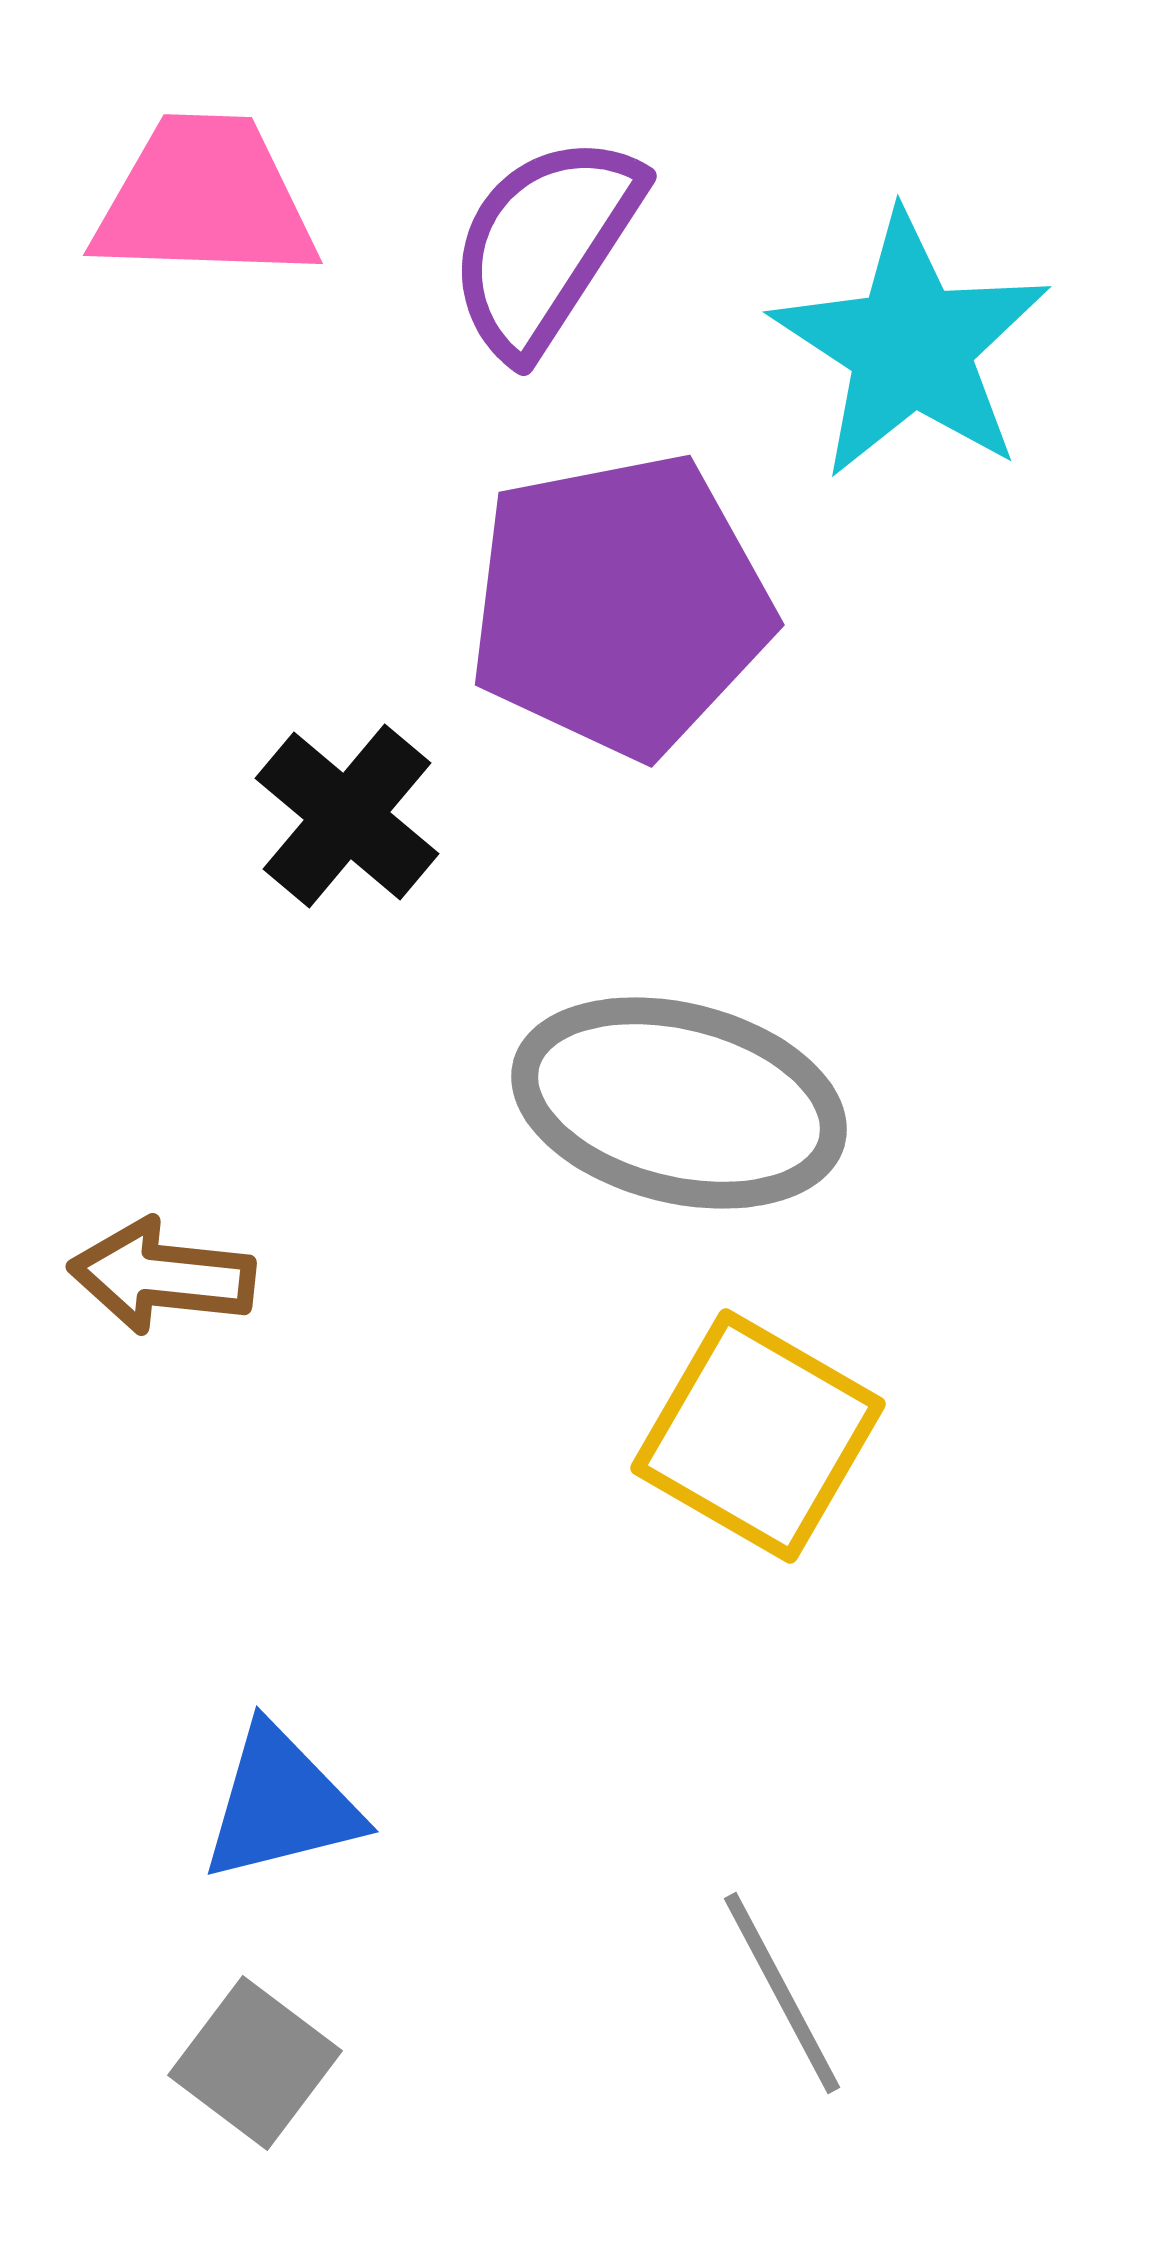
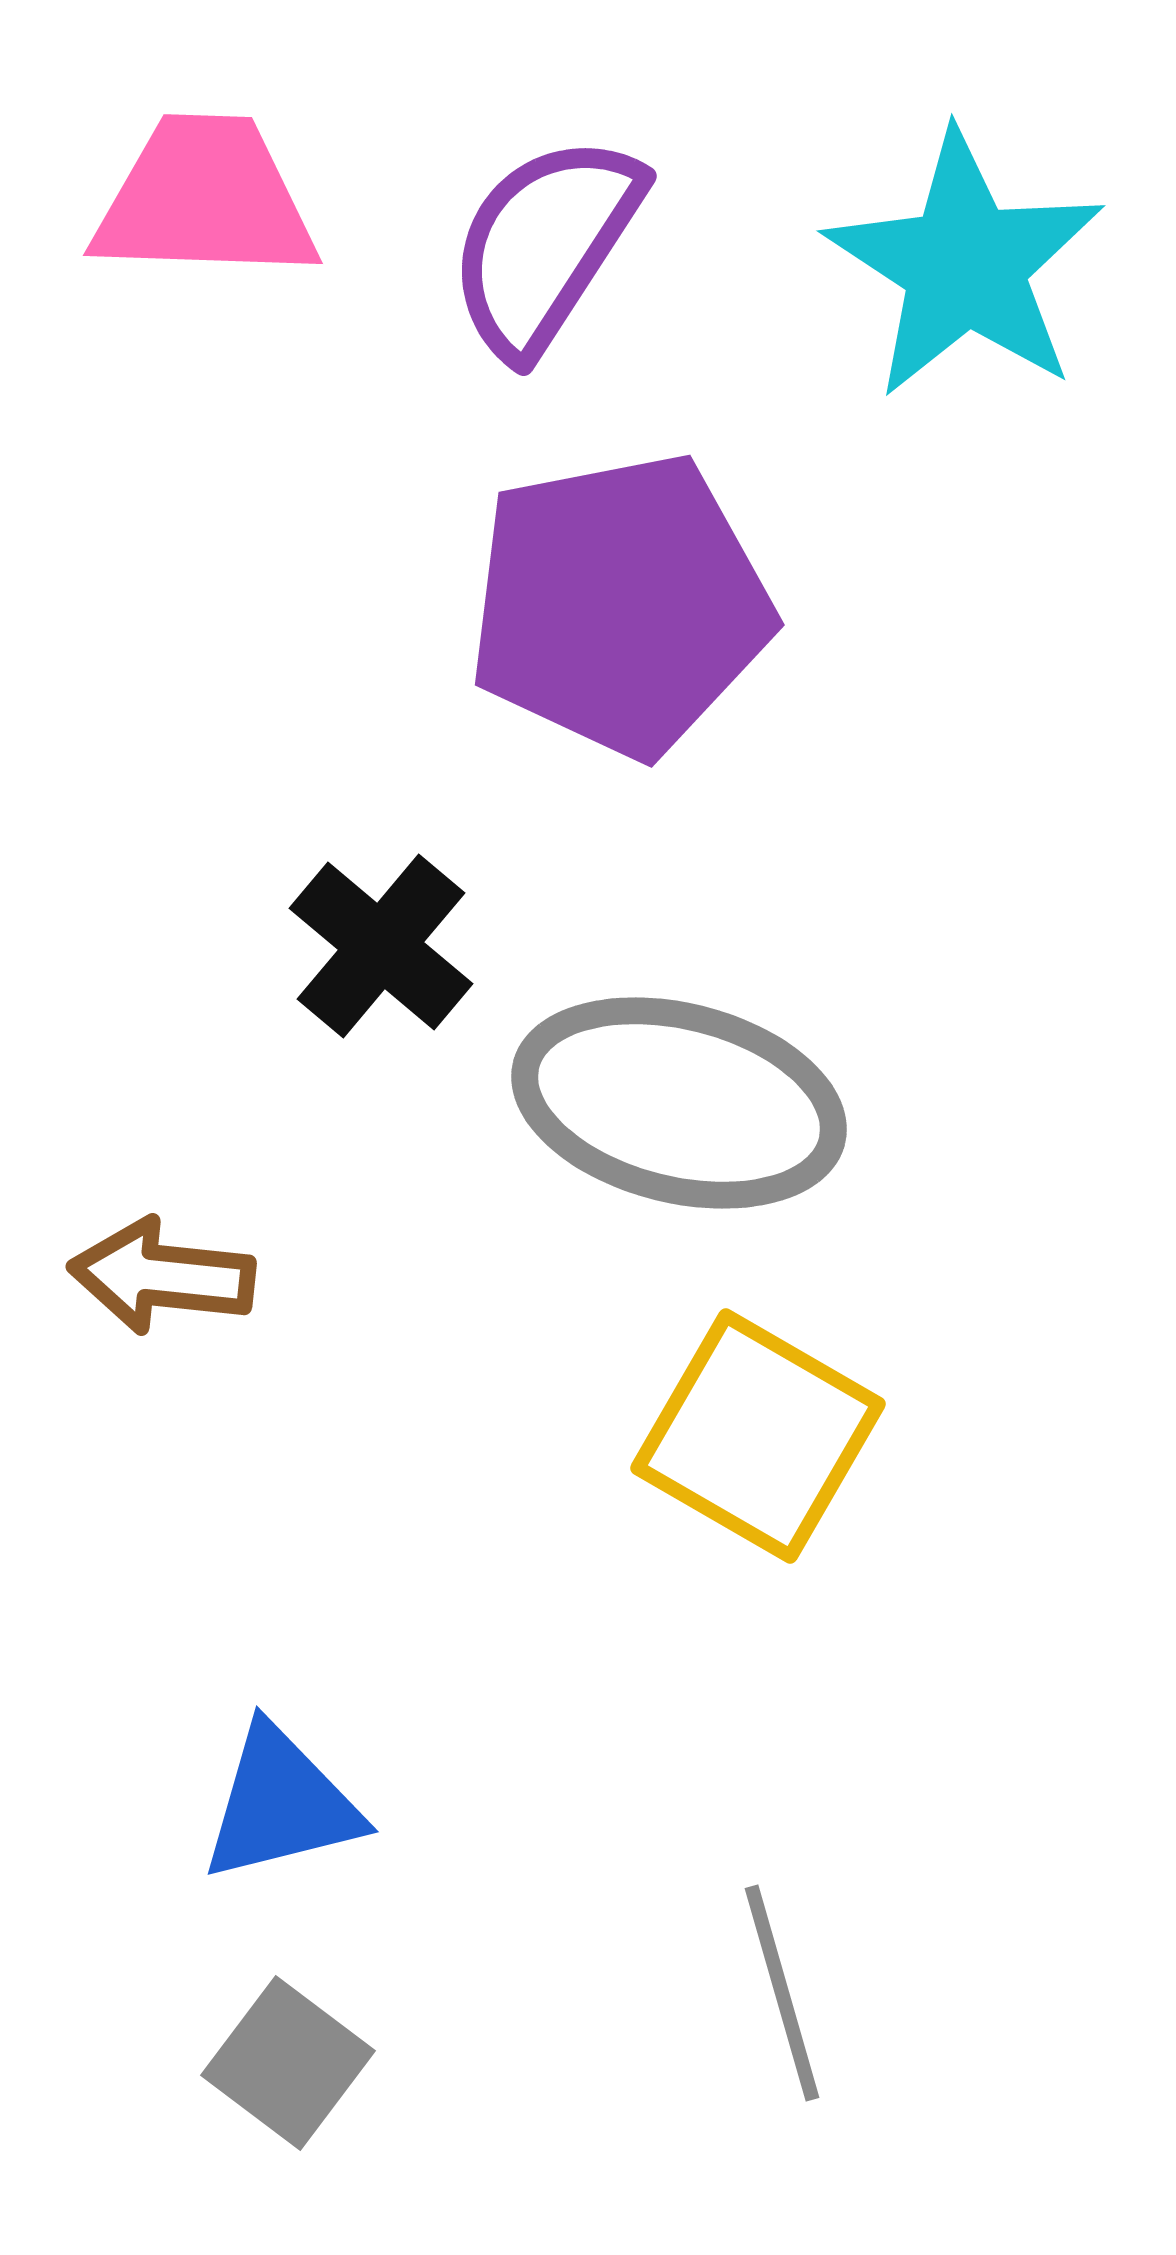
cyan star: moved 54 px right, 81 px up
black cross: moved 34 px right, 130 px down
gray line: rotated 12 degrees clockwise
gray square: moved 33 px right
